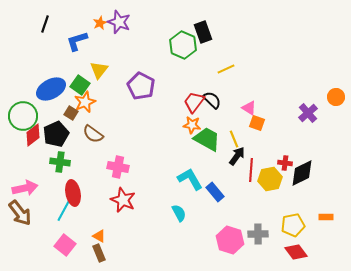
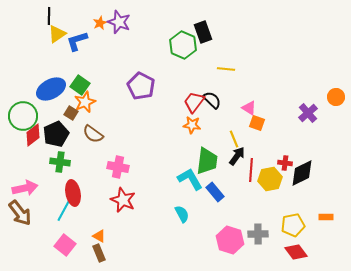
black line at (45, 24): moved 4 px right, 8 px up; rotated 18 degrees counterclockwise
yellow line at (226, 69): rotated 30 degrees clockwise
yellow triangle at (99, 70): moved 42 px left, 36 px up; rotated 18 degrees clockwise
green trapezoid at (207, 139): moved 22 px down; rotated 68 degrees clockwise
cyan semicircle at (179, 213): moved 3 px right, 1 px down
